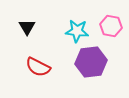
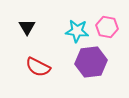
pink hexagon: moved 4 px left, 1 px down
